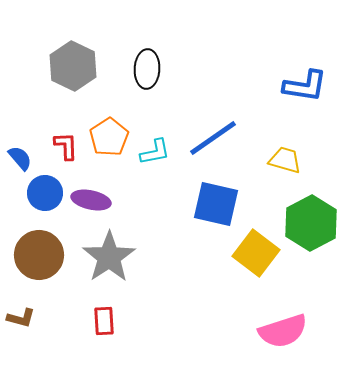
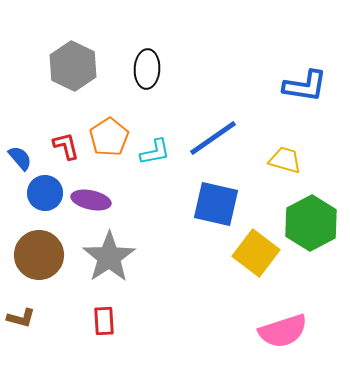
red L-shape: rotated 12 degrees counterclockwise
